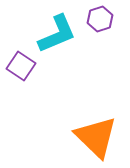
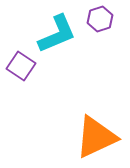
orange triangle: rotated 51 degrees clockwise
